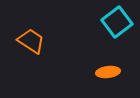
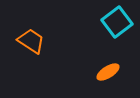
orange ellipse: rotated 25 degrees counterclockwise
